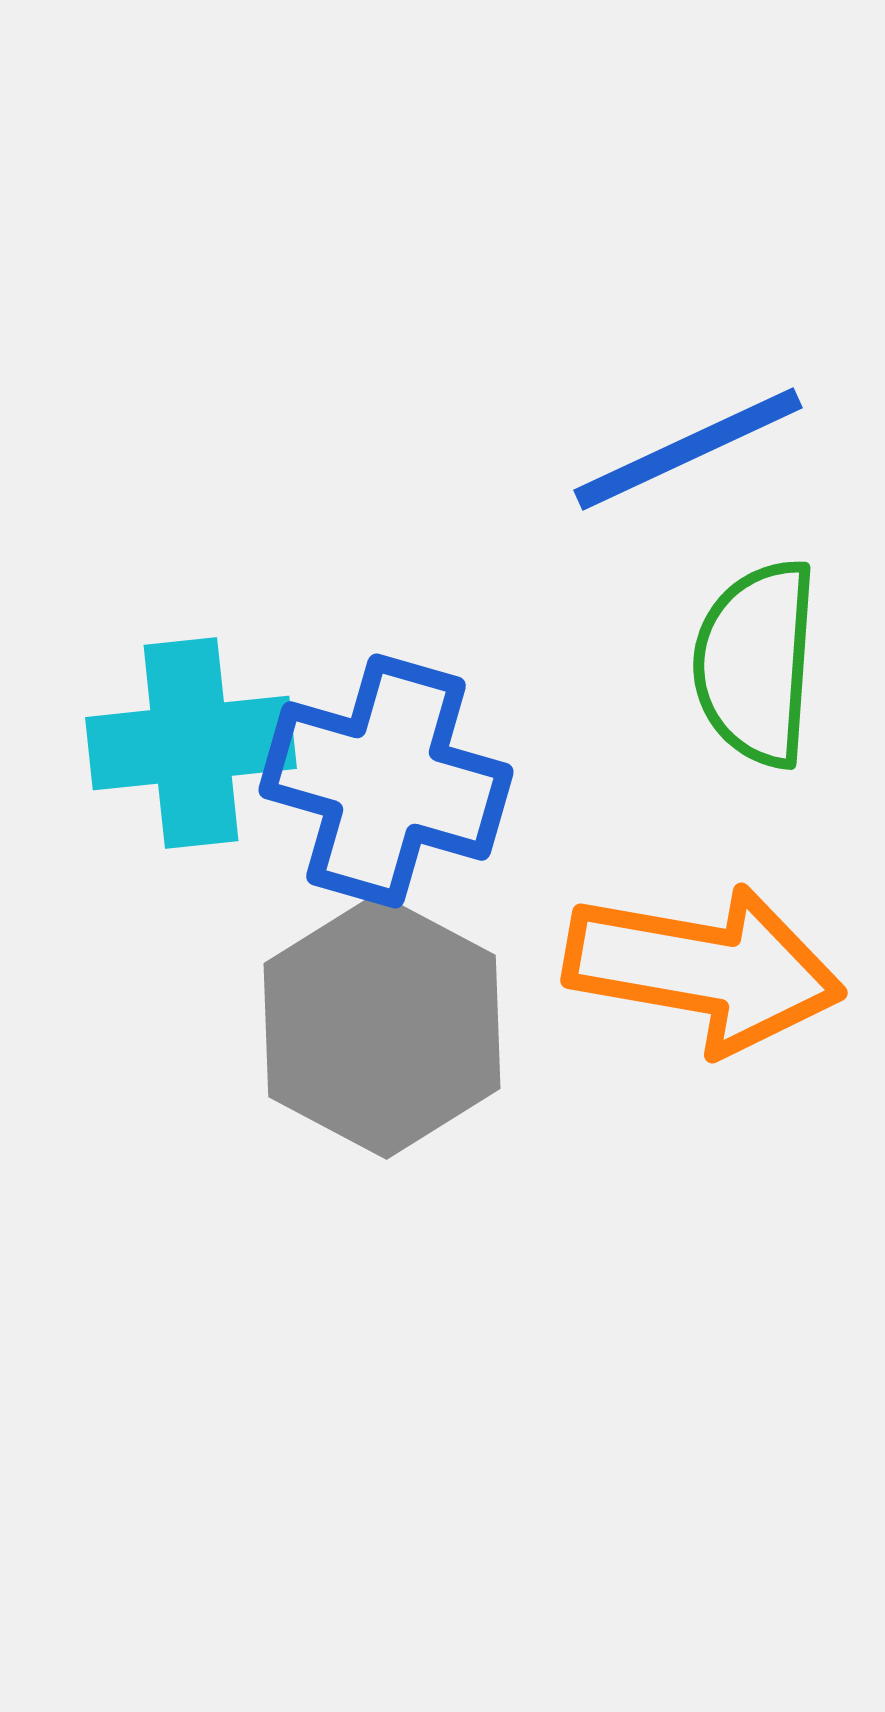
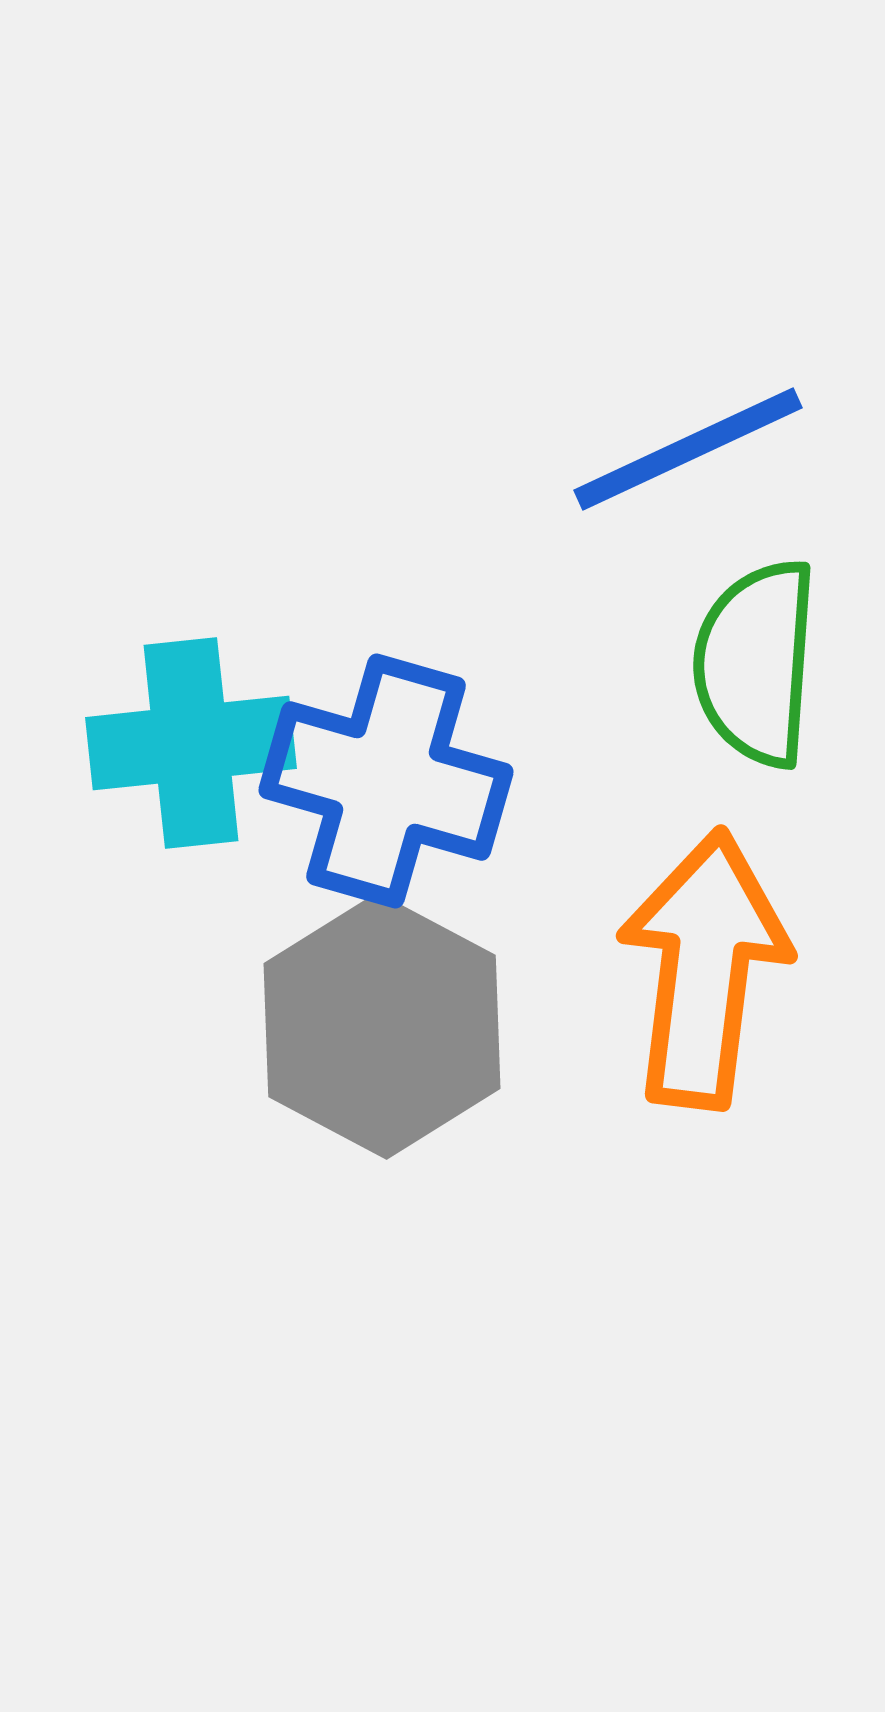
orange arrow: rotated 93 degrees counterclockwise
